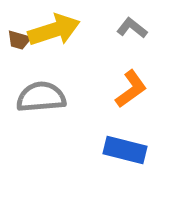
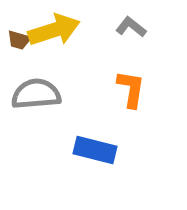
gray L-shape: moved 1 px left, 1 px up
orange L-shape: rotated 45 degrees counterclockwise
gray semicircle: moved 5 px left, 3 px up
blue rectangle: moved 30 px left
